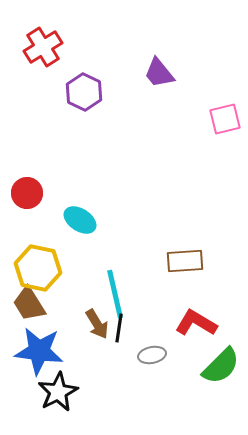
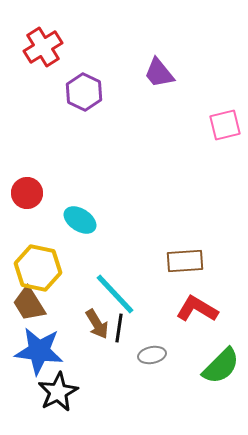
pink square: moved 6 px down
cyan line: rotated 30 degrees counterclockwise
red L-shape: moved 1 px right, 14 px up
